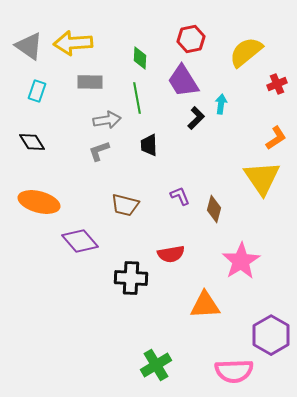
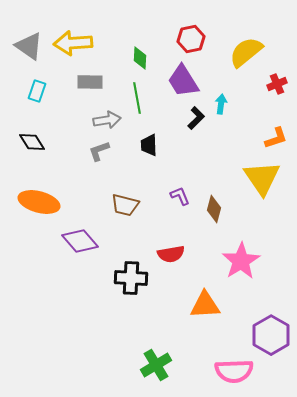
orange L-shape: rotated 15 degrees clockwise
